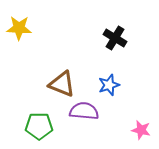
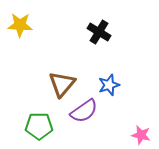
yellow star: moved 1 px right, 3 px up
black cross: moved 16 px left, 6 px up
brown triangle: rotated 48 degrees clockwise
purple semicircle: rotated 140 degrees clockwise
pink star: moved 5 px down
